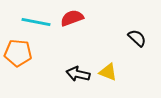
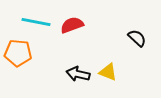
red semicircle: moved 7 px down
